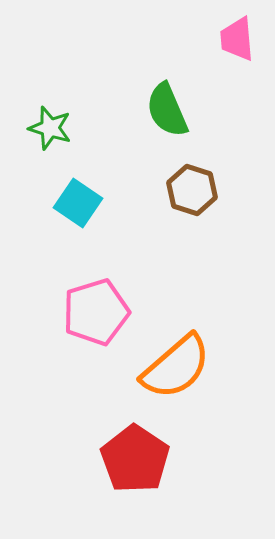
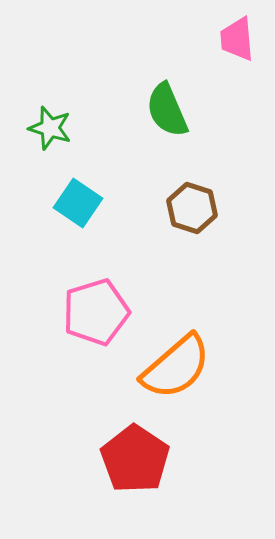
brown hexagon: moved 18 px down
